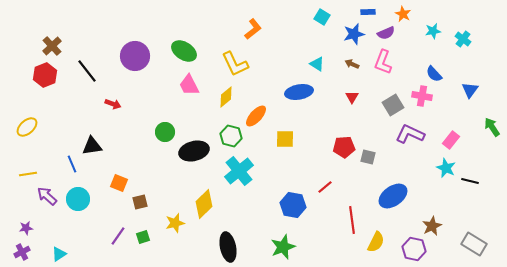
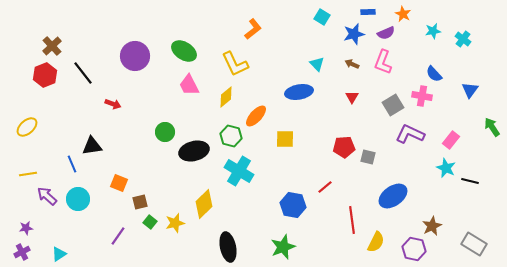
cyan triangle at (317, 64): rotated 14 degrees clockwise
black line at (87, 71): moved 4 px left, 2 px down
cyan cross at (239, 171): rotated 20 degrees counterclockwise
green square at (143, 237): moved 7 px right, 15 px up; rotated 32 degrees counterclockwise
